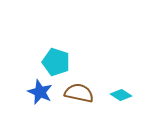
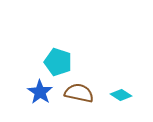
cyan pentagon: moved 2 px right
blue star: rotated 10 degrees clockwise
